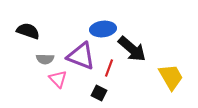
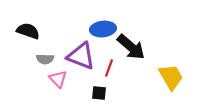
black arrow: moved 1 px left, 2 px up
black square: rotated 21 degrees counterclockwise
